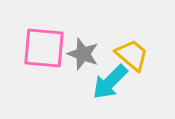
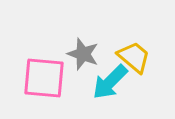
pink square: moved 30 px down
yellow trapezoid: moved 2 px right, 2 px down
